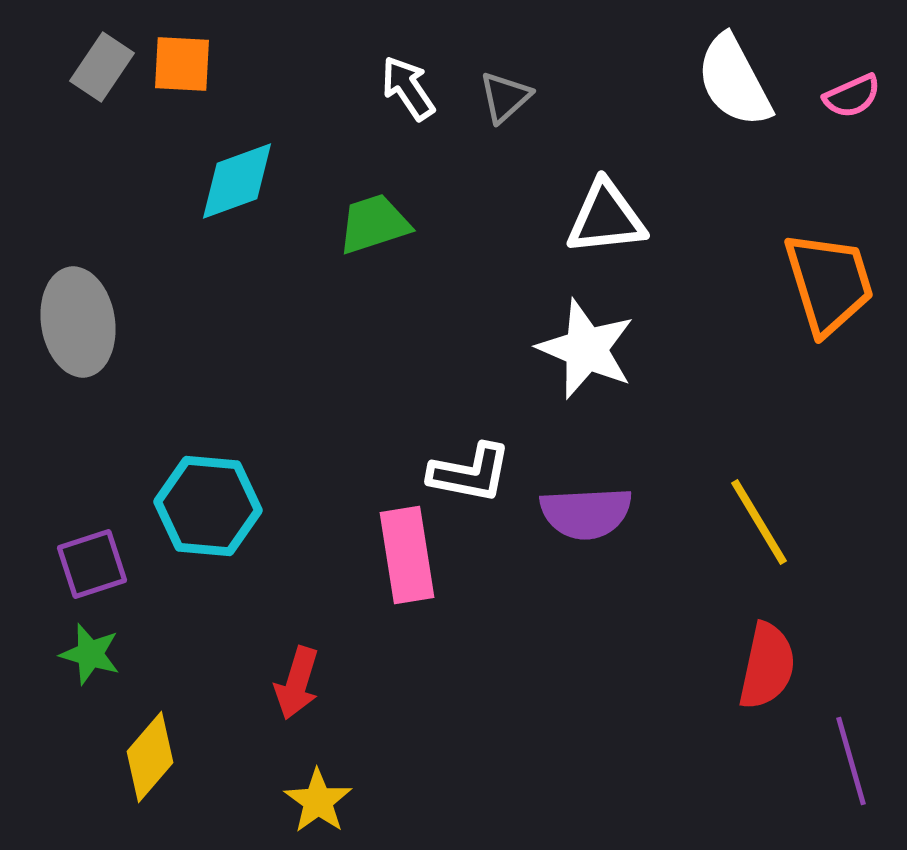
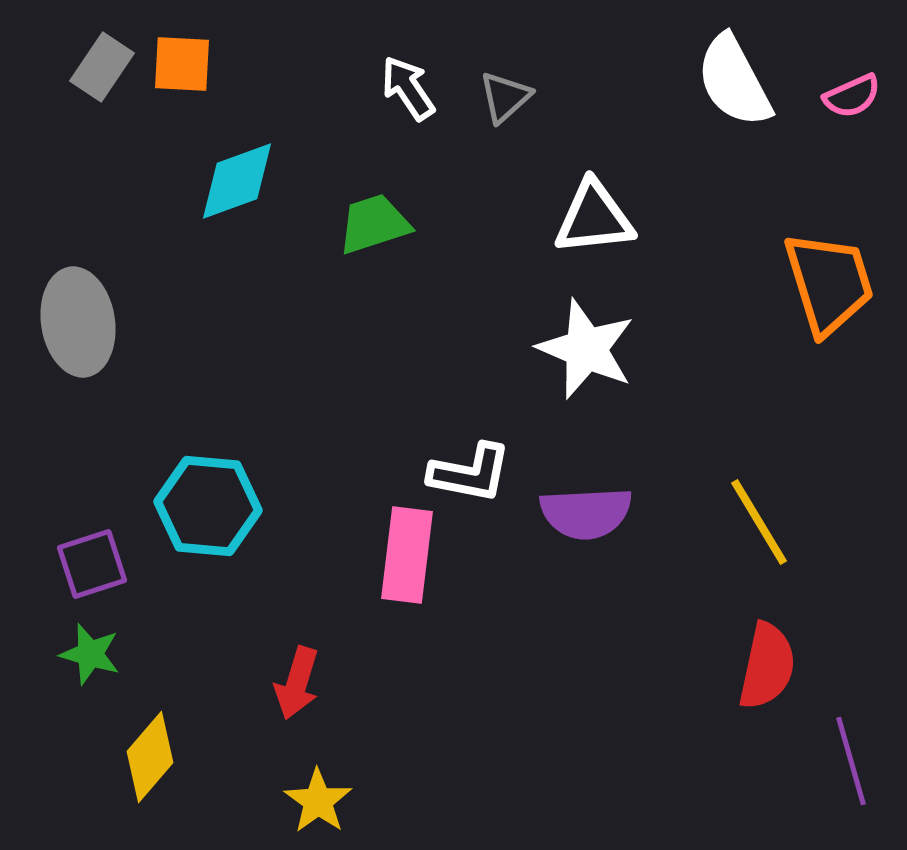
white triangle: moved 12 px left
pink rectangle: rotated 16 degrees clockwise
